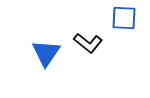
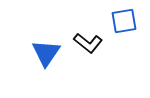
blue square: moved 3 px down; rotated 12 degrees counterclockwise
